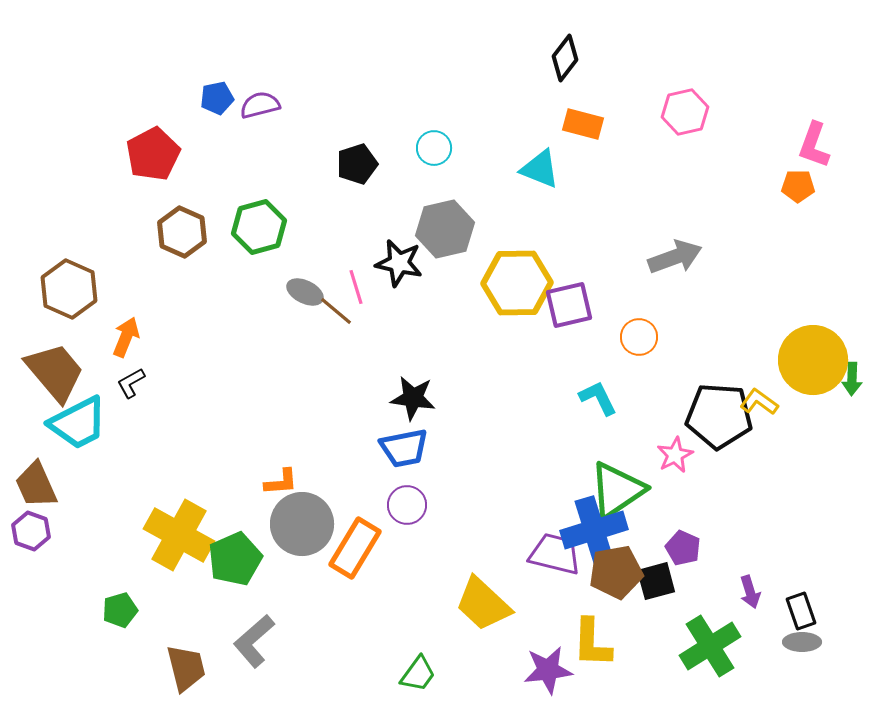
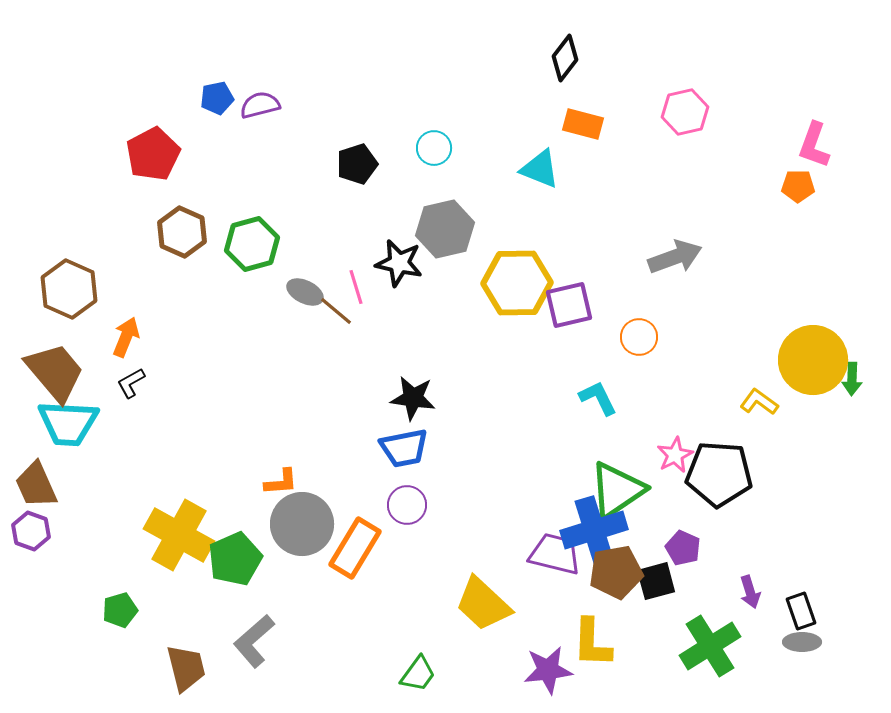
green hexagon at (259, 227): moved 7 px left, 17 px down
black pentagon at (719, 416): moved 58 px down
cyan trapezoid at (78, 423): moved 10 px left; rotated 30 degrees clockwise
